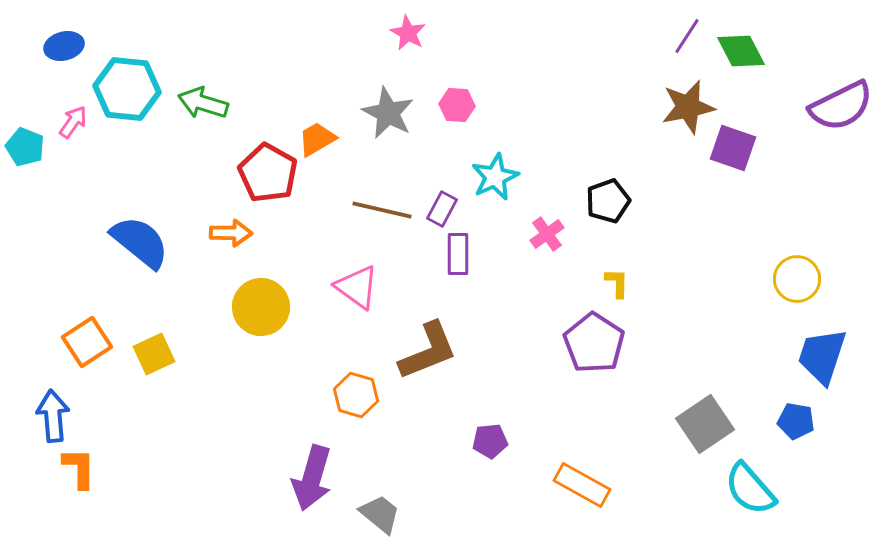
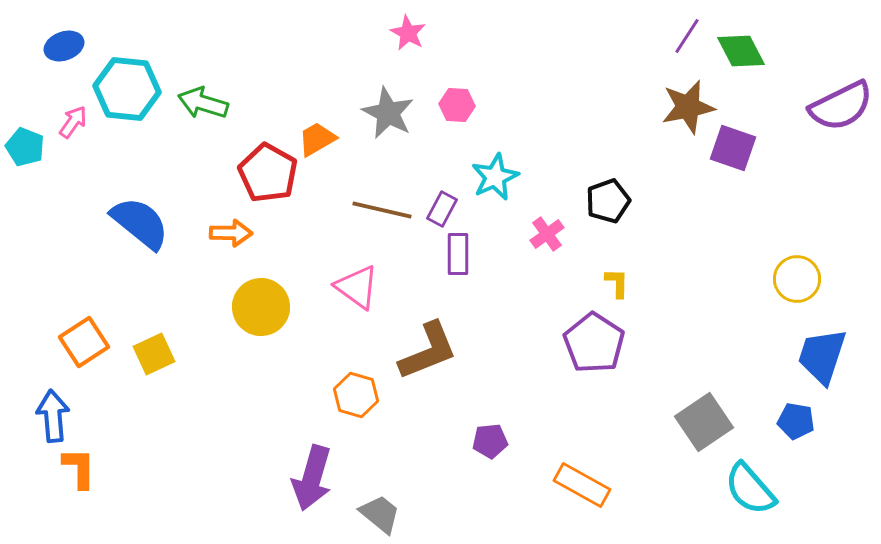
blue ellipse at (64, 46): rotated 6 degrees counterclockwise
blue semicircle at (140, 242): moved 19 px up
orange square at (87, 342): moved 3 px left
gray square at (705, 424): moved 1 px left, 2 px up
